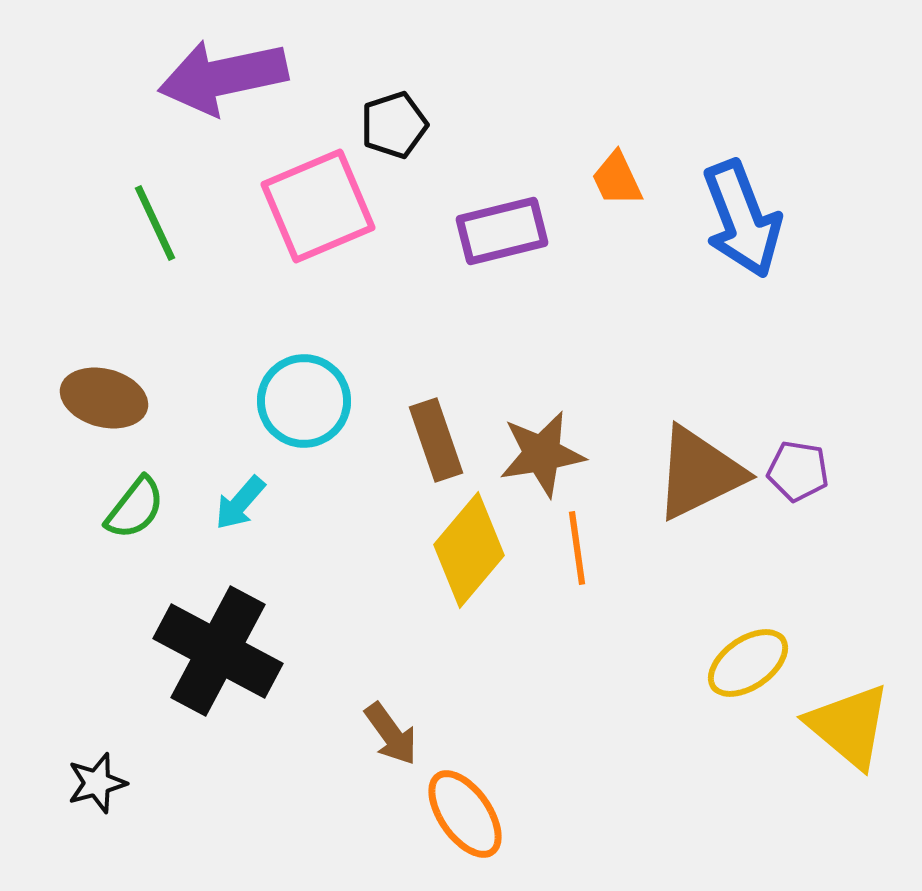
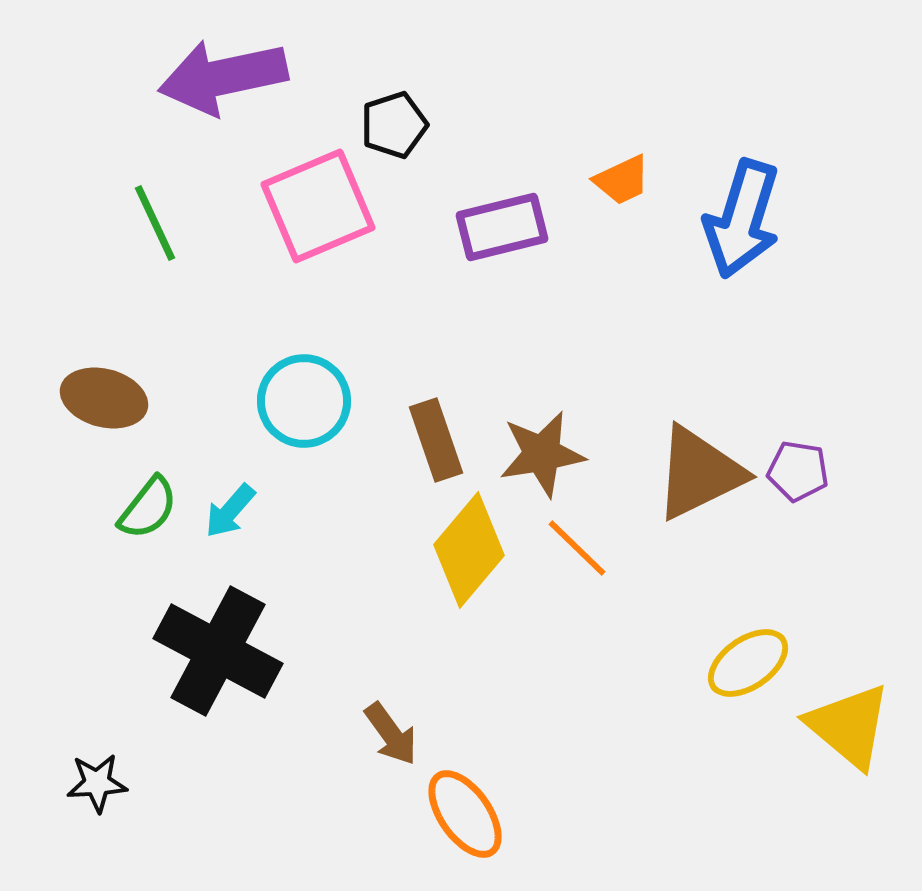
orange trapezoid: moved 5 px right, 1 px down; rotated 90 degrees counterclockwise
blue arrow: rotated 38 degrees clockwise
purple rectangle: moved 4 px up
cyan arrow: moved 10 px left, 8 px down
green semicircle: moved 13 px right
orange line: rotated 38 degrees counterclockwise
black star: rotated 12 degrees clockwise
